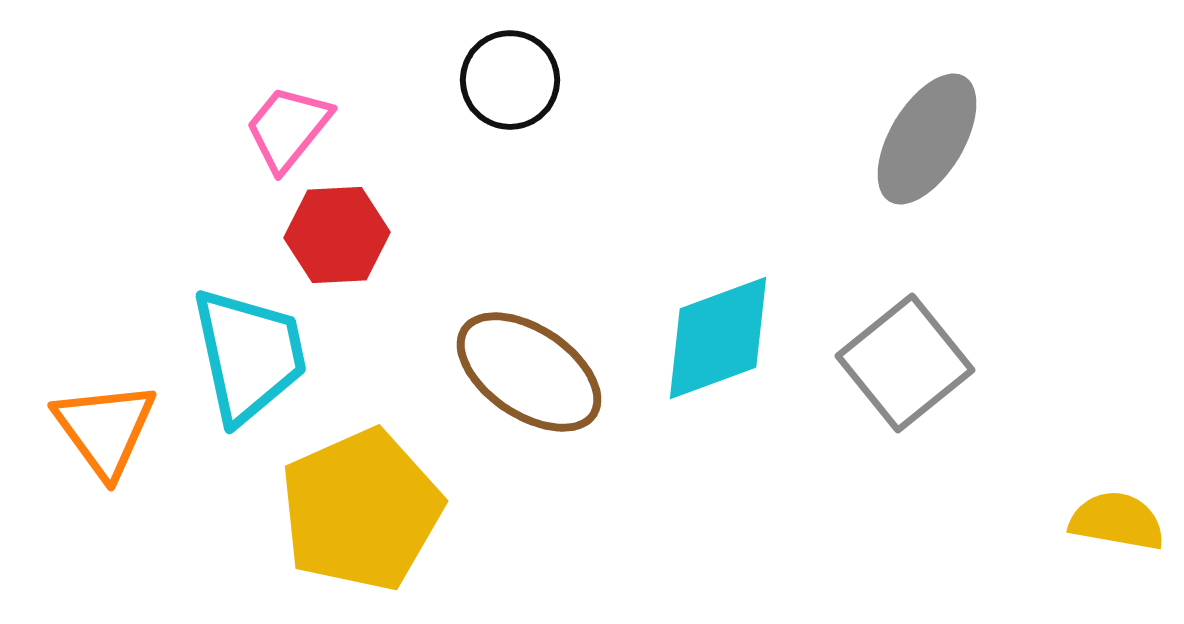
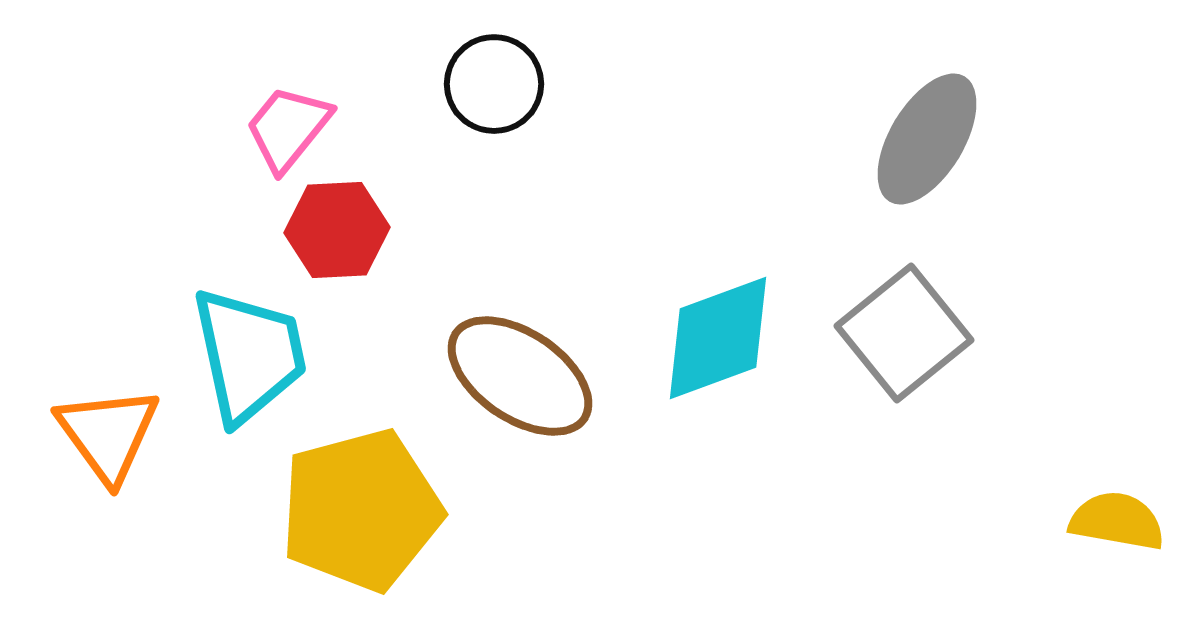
black circle: moved 16 px left, 4 px down
red hexagon: moved 5 px up
gray square: moved 1 px left, 30 px up
brown ellipse: moved 9 px left, 4 px down
orange triangle: moved 3 px right, 5 px down
yellow pentagon: rotated 9 degrees clockwise
